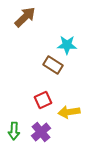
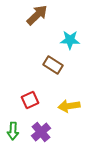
brown arrow: moved 12 px right, 2 px up
cyan star: moved 3 px right, 5 px up
red square: moved 13 px left
yellow arrow: moved 6 px up
green arrow: moved 1 px left
